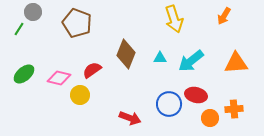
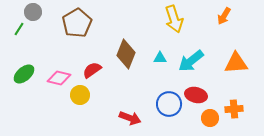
brown pentagon: rotated 20 degrees clockwise
